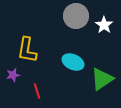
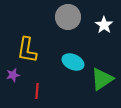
gray circle: moved 8 px left, 1 px down
red line: rotated 21 degrees clockwise
